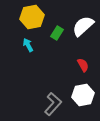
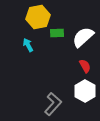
yellow hexagon: moved 6 px right
white semicircle: moved 11 px down
green rectangle: rotated 56 degrees clockwise
red semicircle: moved 2 px right, 1 px down
white hexagon: moved 2 px right, 4 px up; rotated 20 degrees counterclockwise
